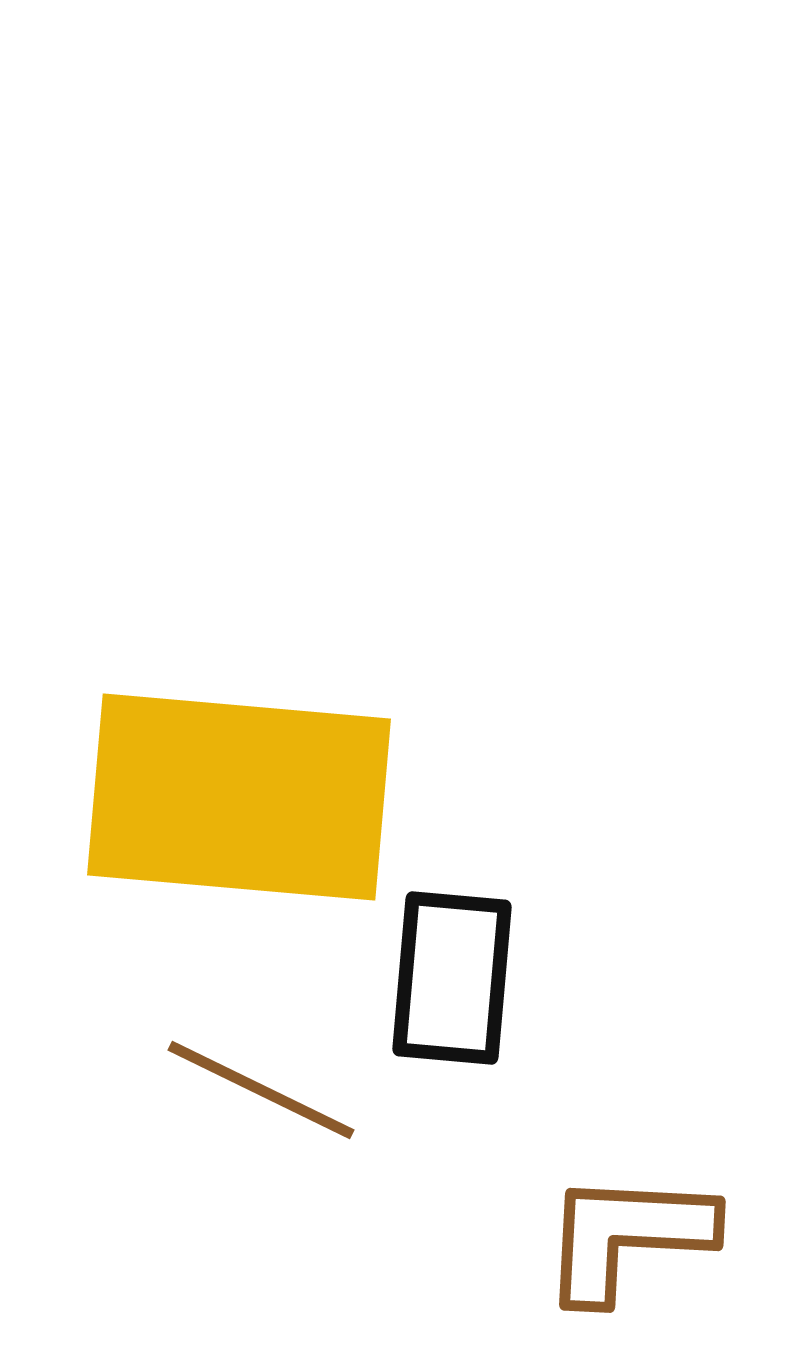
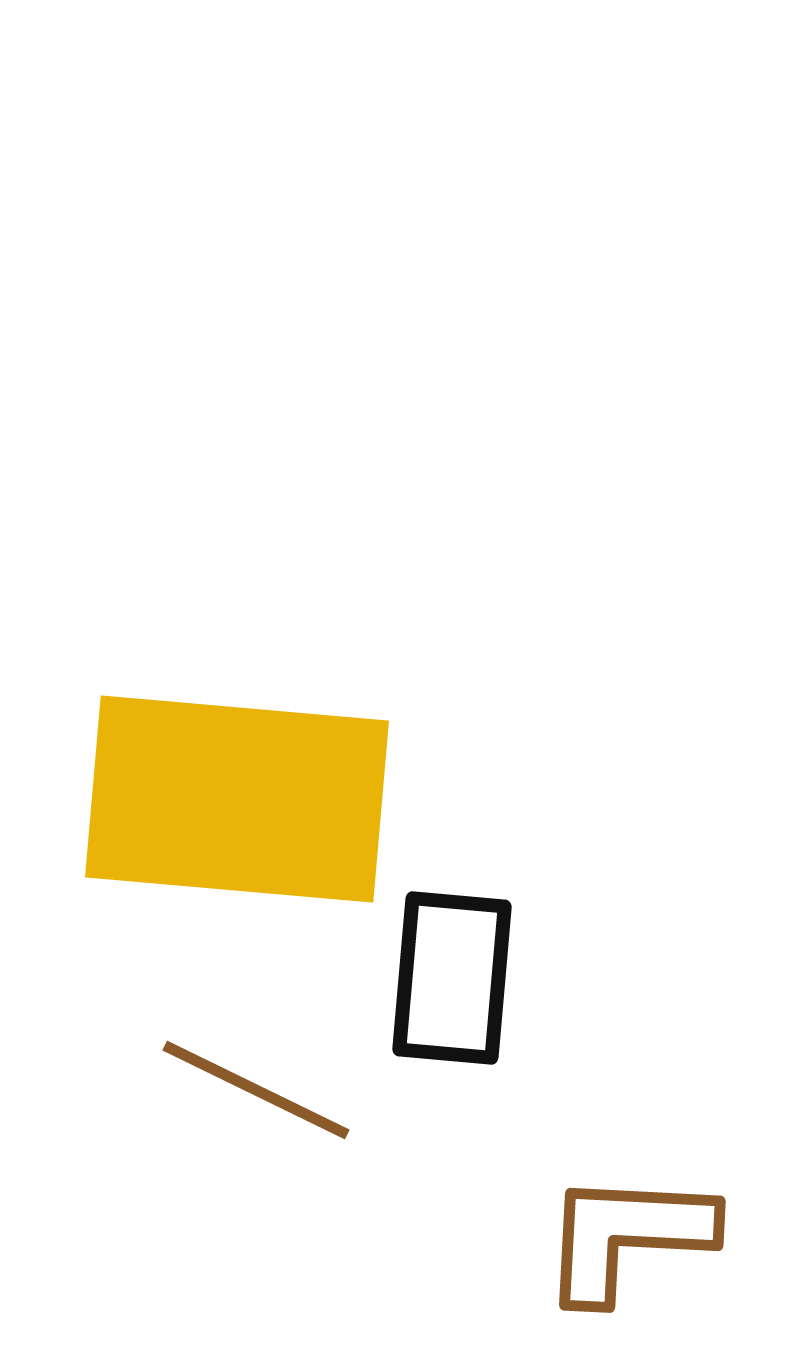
yellow rectangle: moved 2 px left, 2 px down
brown line: moved 5 px left
